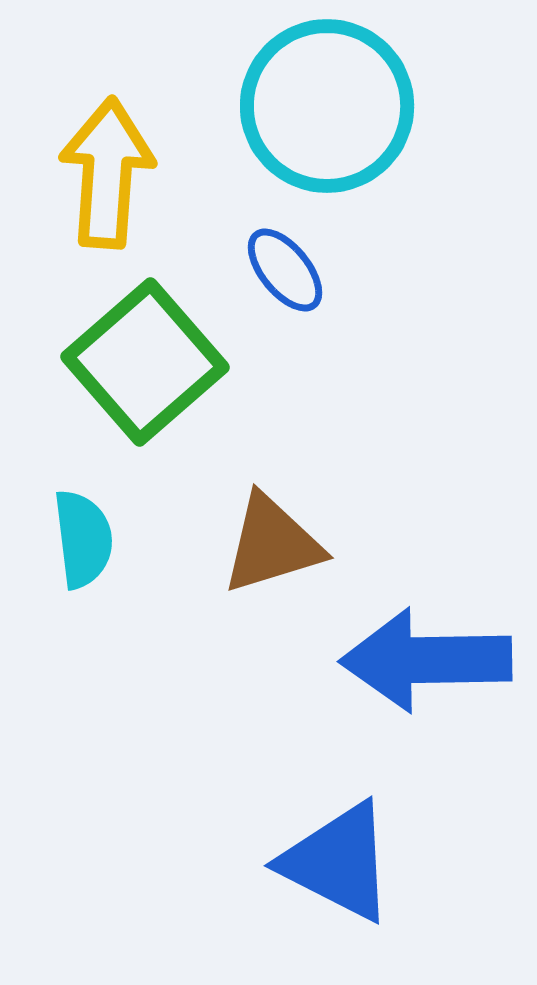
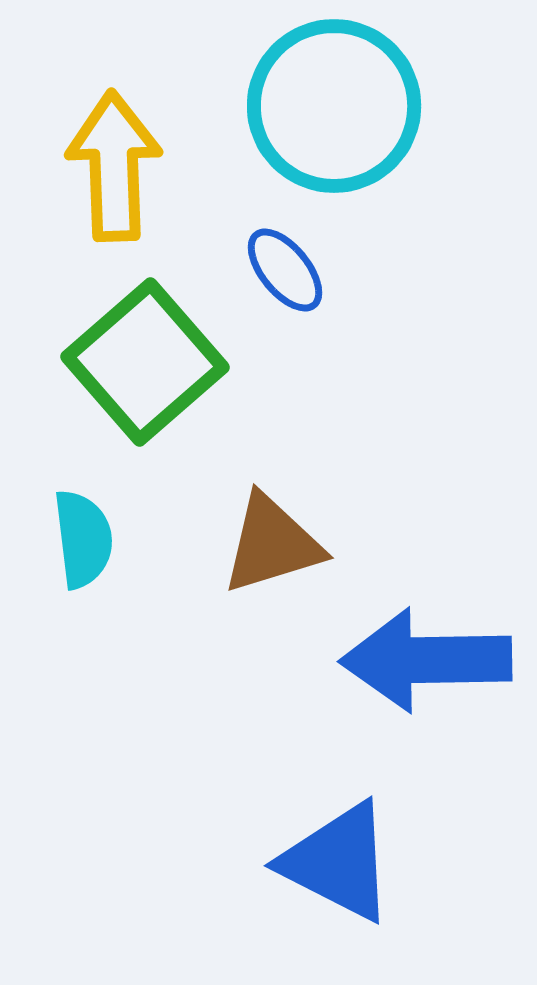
cyan circle: moved 7 px right
yellow arrow: moved 7 px right, 7 px up; rotated 6 degrees counterclockwise
